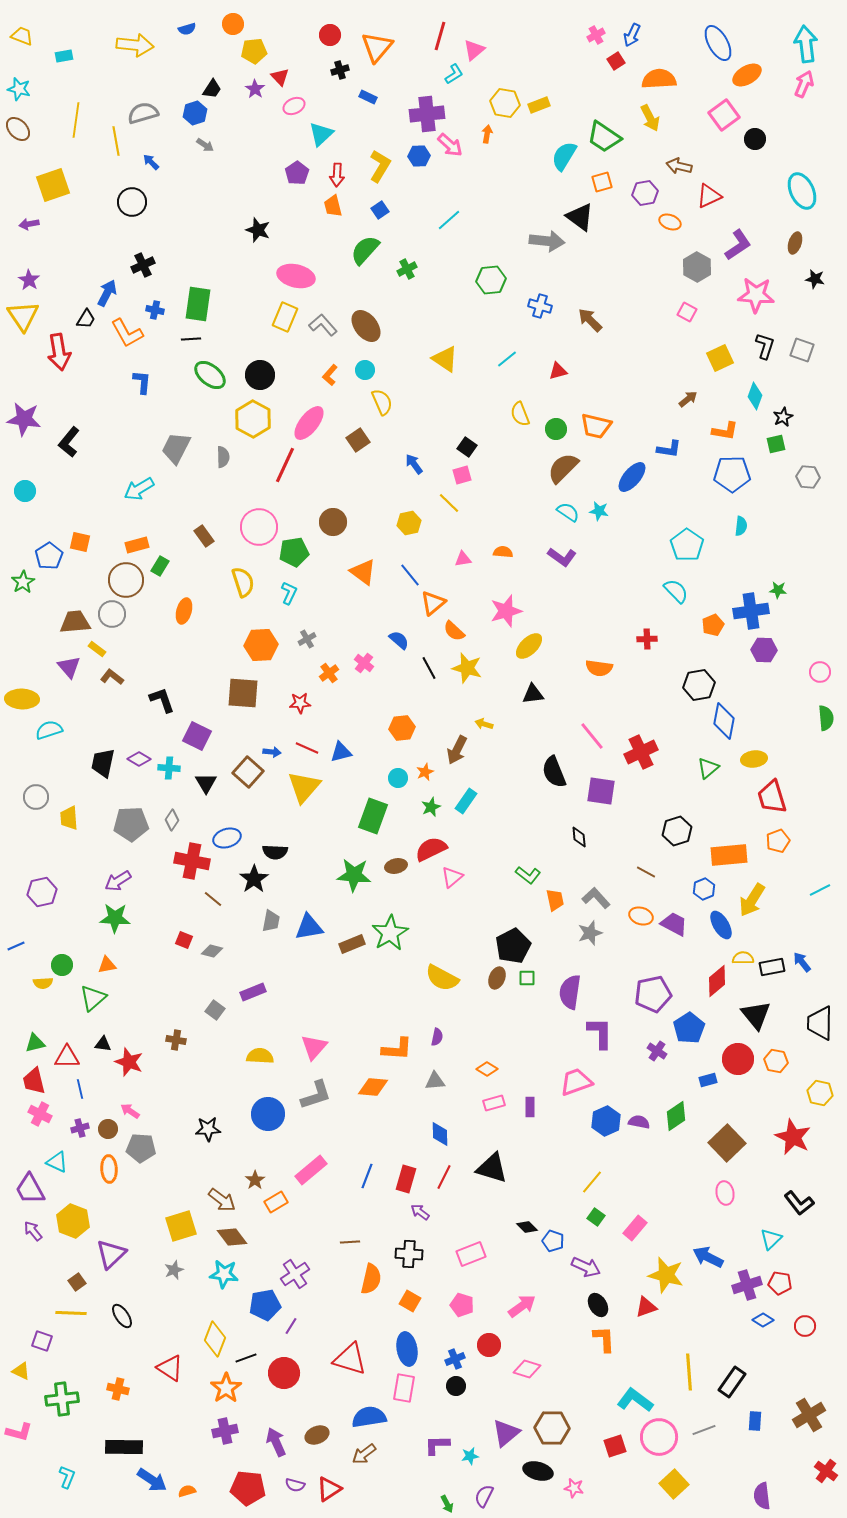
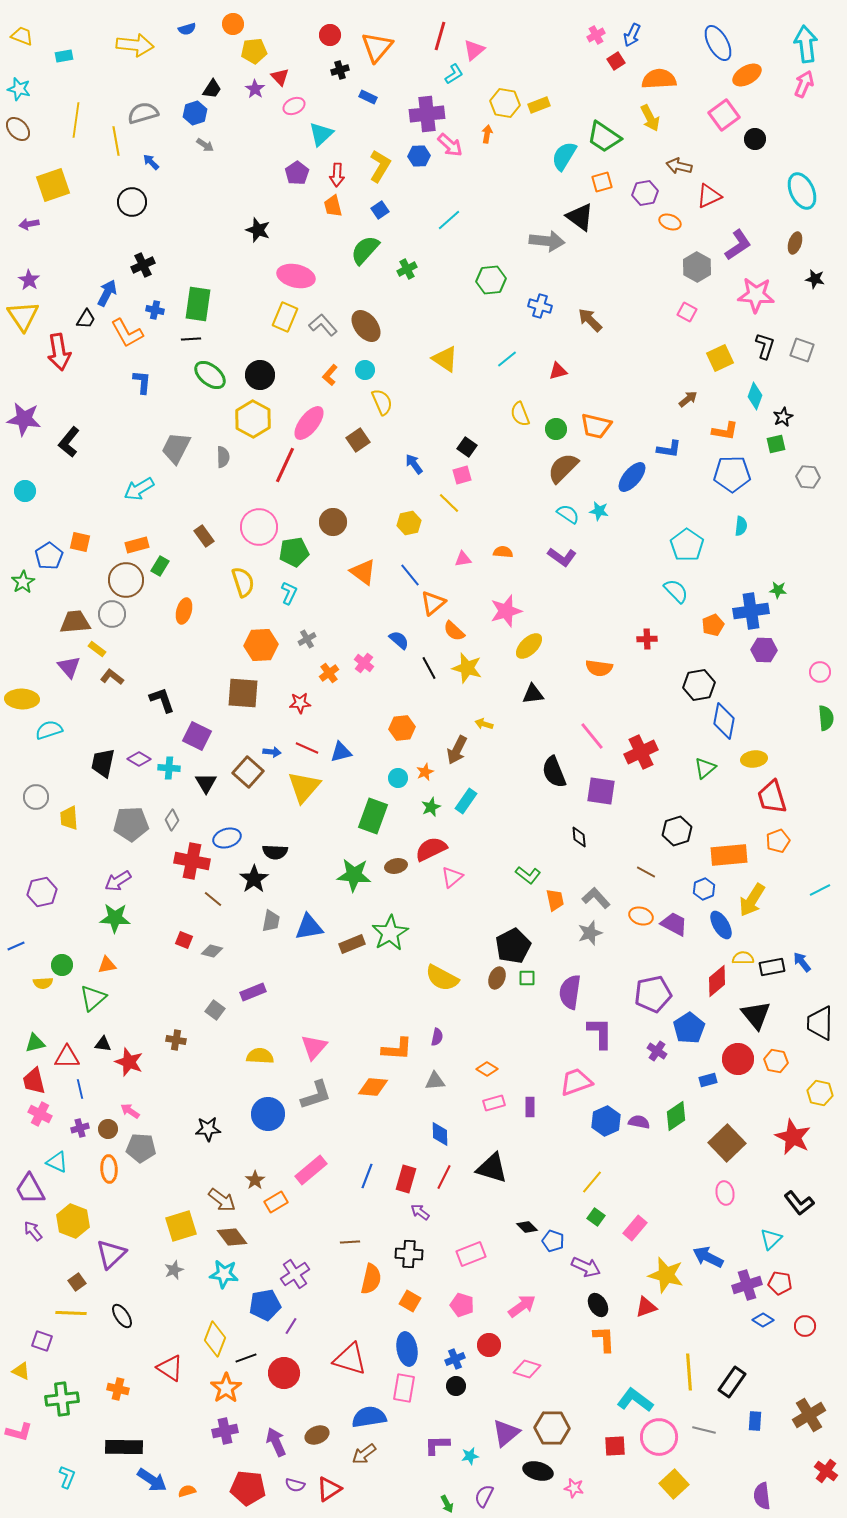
cyan semicircle at (568, 512): moved 2 px down
green triangle at (708, 768): moved 3 px left
gray line at (704, 1430): rotated 35 degrees clockwise
red square at (615, 1446): rotated 15 degrees clockwise
